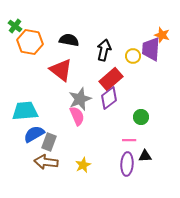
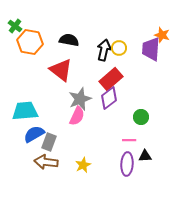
yellow circle: moved 14 px left, 8 px up
pink semicircle: rotated 48 degrees clockwise
